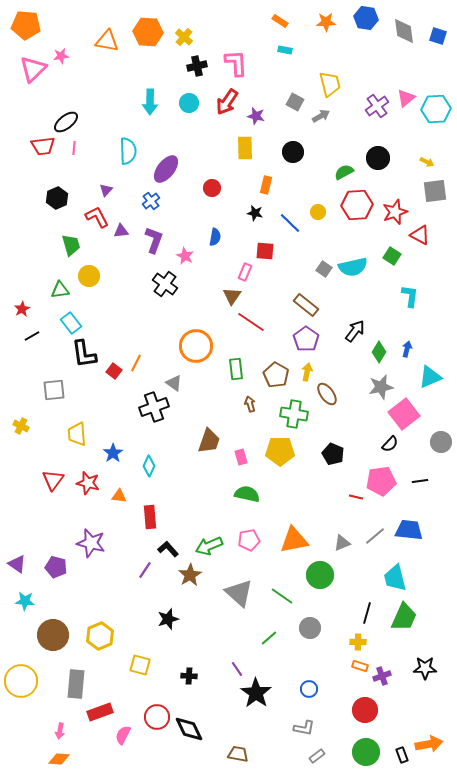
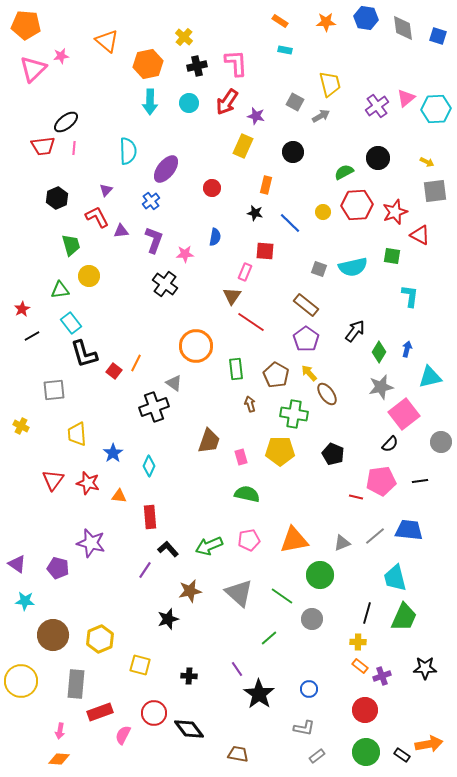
gray diamond at (404, 31): moved 1 px left, 3 px up
orange hexagon at (148, 32): moved 32 px down; rotated 16 degrees counterclockwise
orange triangle at (107, 41): rotated 30 degrees clockwise
yellow rectangle at (245, 148): moved 2 px left, 2 px up; rotated 25 degrees clockwise
yellow circle at (318, 212): moved 5 px right
pink star at (185, 256): moved 2 px up; rotated 30 degrees counterclockwise
green square at (392, 256): rotated 24 degrees counterclockwise
gray square at (324, 269): moved 5 px left; rotated 14 degrees counterclockwise
black L-shape at (84, 354): rotated 8 degrees counterclockwise
yellow arrow at (307, 372): moved 2 px right, 1 px down; rotated 54 degrees counterclockwise
cyan triangle at (430, 377): rotated 10 degrees clockwise
purple pentagon at (56, 567): moved 2 px right, 1 px down
brown star at (190, 575): moved 16 px down; rotated 20 degrees clockwise
gray circle at (310, 628): moved 2 px right, 9 px up
yellow hexagon at (100, 636): moved 3 px down
orange rectangle at (360, 666): rotated 21 degrees clockwise
black star at (256, 693): moved 3 px right, 1 px down
red circle at (157, 717): moved 3 px left, 4 px up
black diamond at (189, 729): rotated 12 degrees counterclockwise
black rectangle at (402, 755): rotated 35 degrees counterclockwise
